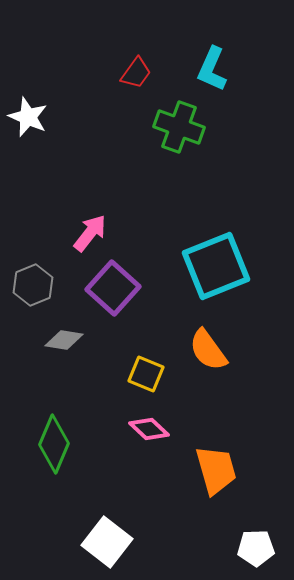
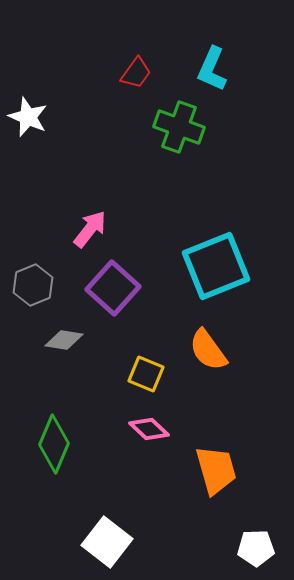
pink arrow: moved 4 px up
